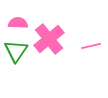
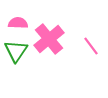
pink line: rotated 66 degrees clockwise
